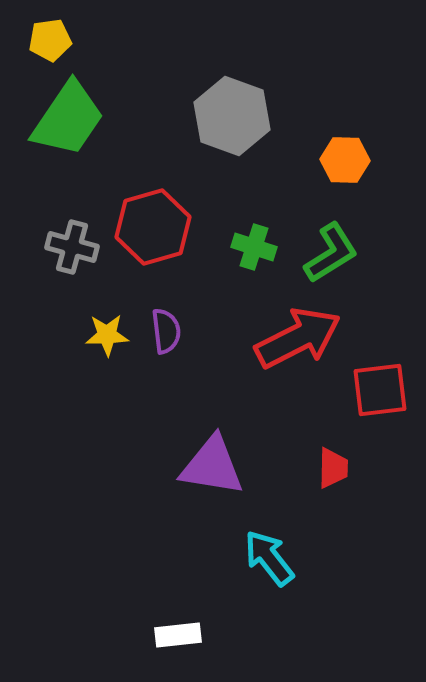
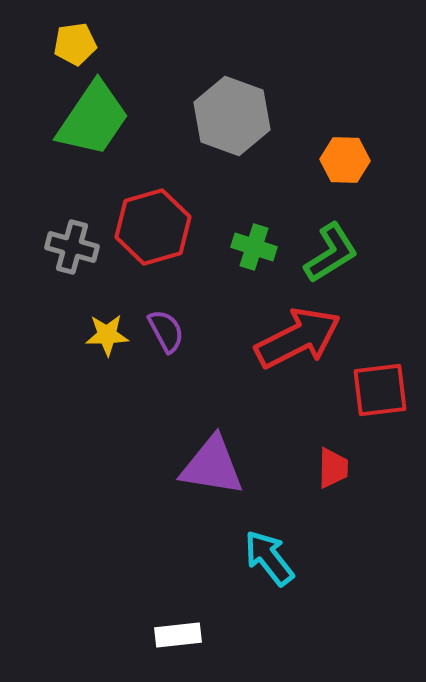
yellow pentagon: moved 25 px right, 4 px down
green trapezoid: moved 25 px right
purple semicircle: rotated 21 degrees counterclockwise
